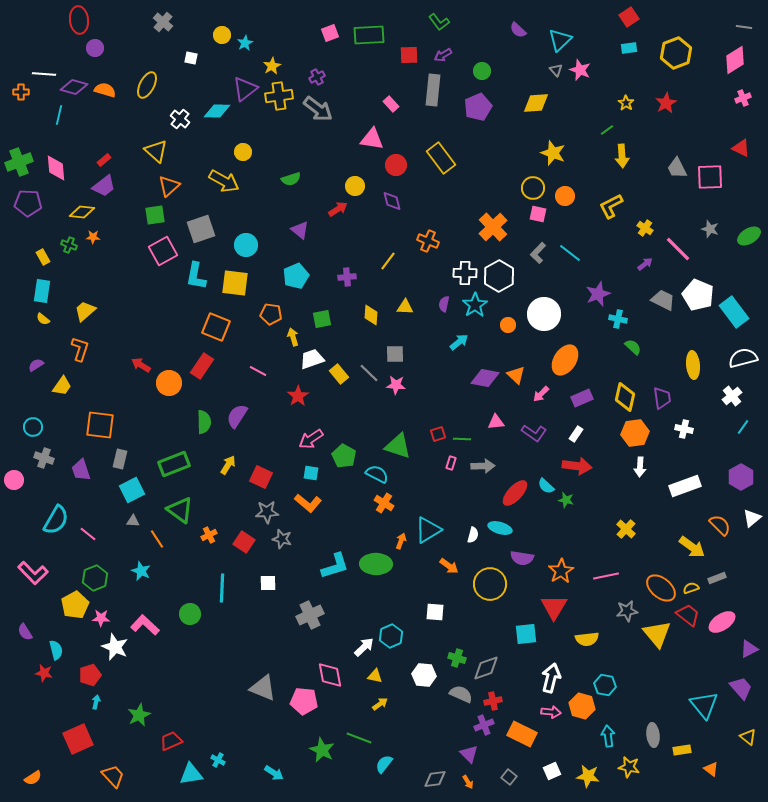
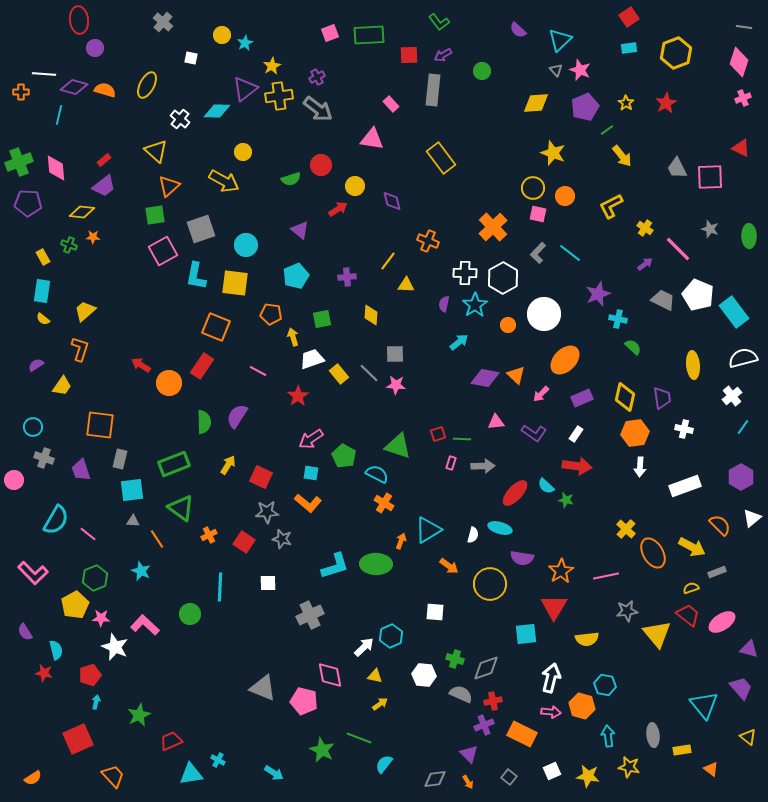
pink diamond at (735, 60): moved 4 px right, 2 px down; rotated 40 degrees counterclockwise
purple pentagon at (478, 107): moved 107 px right
yellow arrow at (622, 156): rotated 35 degrees counterclockwise
red circle at (396, 165): moved 75 px left
green ellipse at (749, 236): rotated 60 degrees counterclockwise
white hexagon at (499, 276): moved 4 px right, 2 px down
yellow triangle at (405, 307): moved 1 px right, 22 px up
orange ellipse at (565, 360): rotated 12 degrees clockwise
cyan square at (132, 490): rotated 20 degrees clockwise
green triangle at (180, 510): moved 1 px right, 2 px up
yellow arrow at (692, 547): rotated 8 degrees counterclockwise
gray rectangle at (717, 578): moved 6 px up
cyan line at (222, 588): moved 2 px left, 1 px up
orange ellipse at (661, 588): moved 8 px left, 35 px up; rotated 20 degrees clockwise
purple triangle at (749, 649): rotated 42 degrees clockwise
green cross at (457, 658): moved 2 px left, 1 px down
pink pentagon at (304, 701): rotated 8 degrees clockwise
